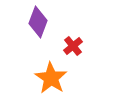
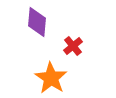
purple diamond: moved 1 px left; rotated 16 degrees counterclockwise
